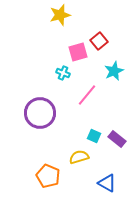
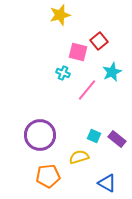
pink square: rotated 30 degrees clockwise
cyan star: moved 2 px left, 1 px down
pink line: moved 5 px up
purple circle: moved 22 px down
orange pentagon: rotated 30 degrees counterclockwise
